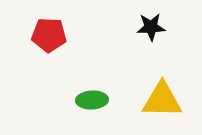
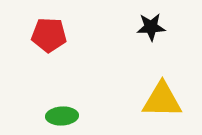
green ellipse: moved 30 px left, 16 px down
